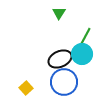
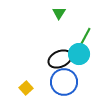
cyan circle: moved 3 px left
